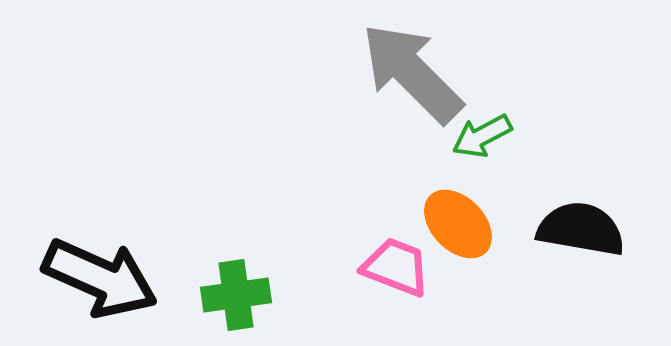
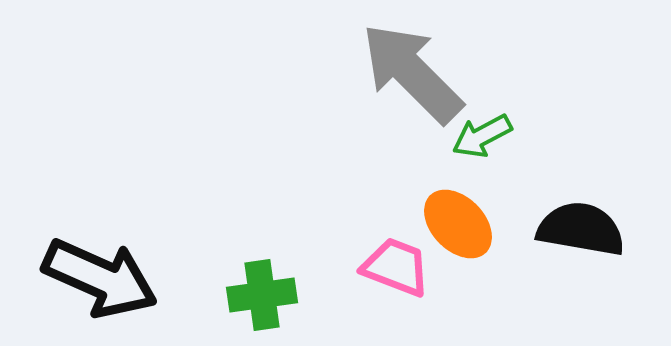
green cross: moved 26 px right
